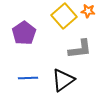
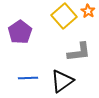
orange star: rotated 24 degrees clockwise
purple pentagon: moved 4 px left, 1 px up
gray L-shape: moved 1 px left, 3 px down
black triangle: moved 1 px left, 1 px down
